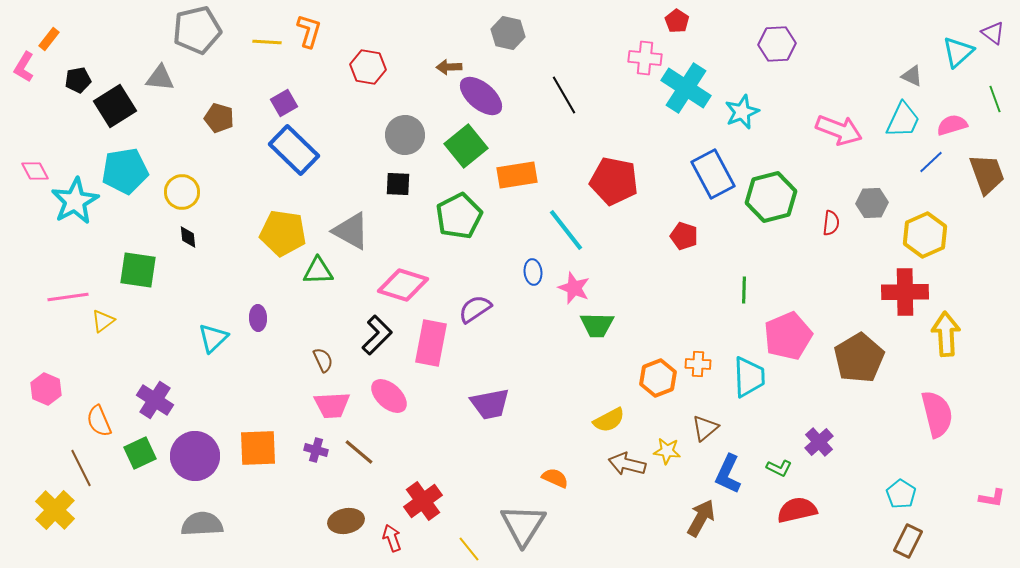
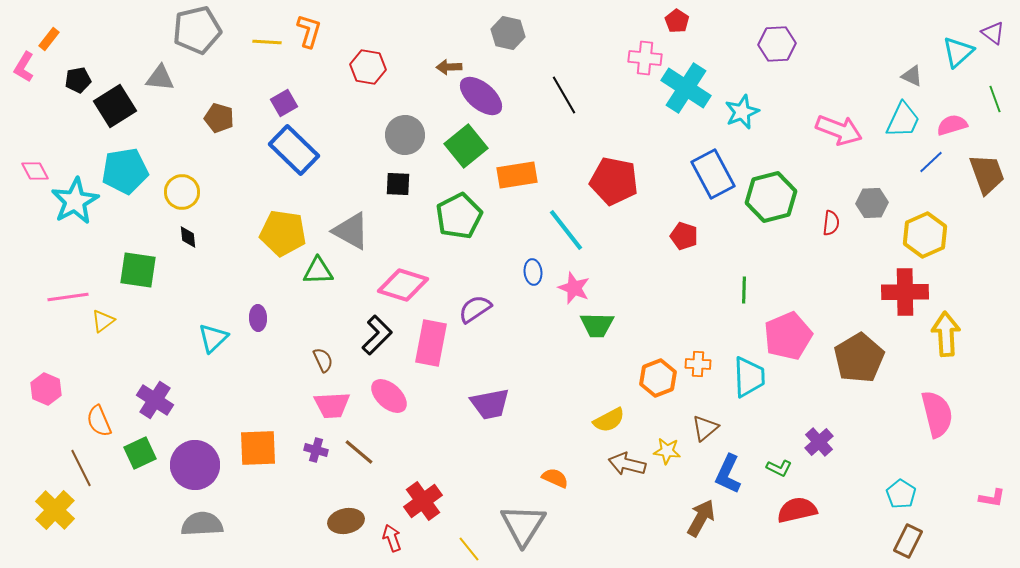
purple circle at (195, 456): moved 9 px down
